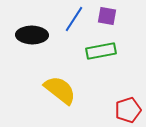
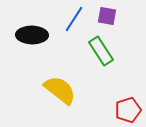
green rectangle: rotated 68 degrees clockwise
